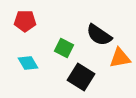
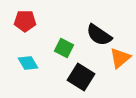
orange triangle: rotated 30 degrees counterclockwise
